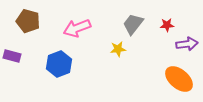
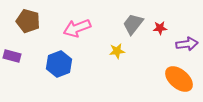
red star: moved 7 px left, 3 px down
yellow star: moved 1 px left, 2 px down
